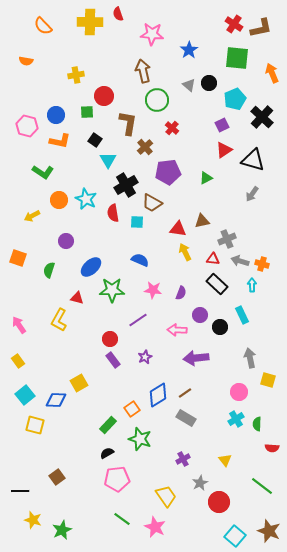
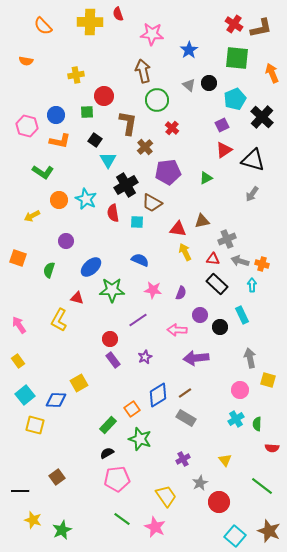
pink circle at (239, 392): moved 1 px right, 2 px up
